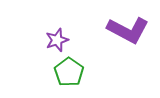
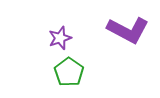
purple star: moved 3 px right, 2 px up
